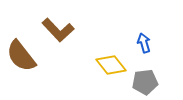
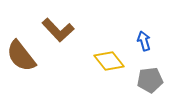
blue arrow: moved 2 px up
yellow diamond: moved 2 px left, 4 px up
gray pentagon: moved 5 px right, 2 px up
